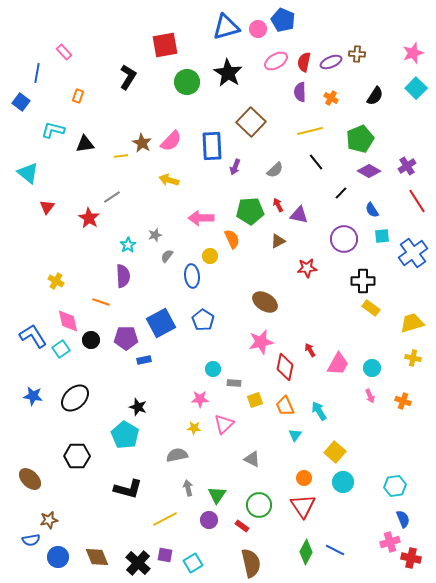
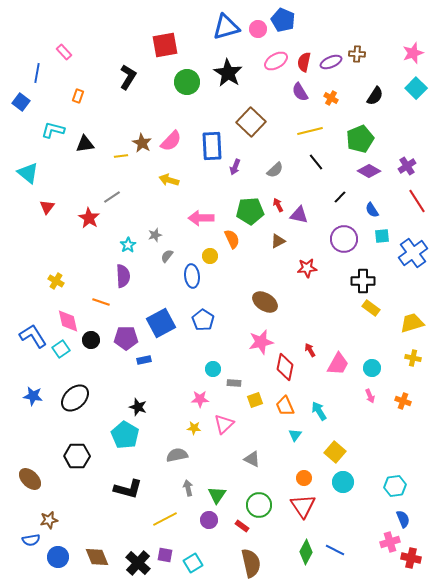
purple semicircle at (300, 92): rotated 30 degrees counterclockwise
black line at (341, 193): moved 1 px left, 4 px down
